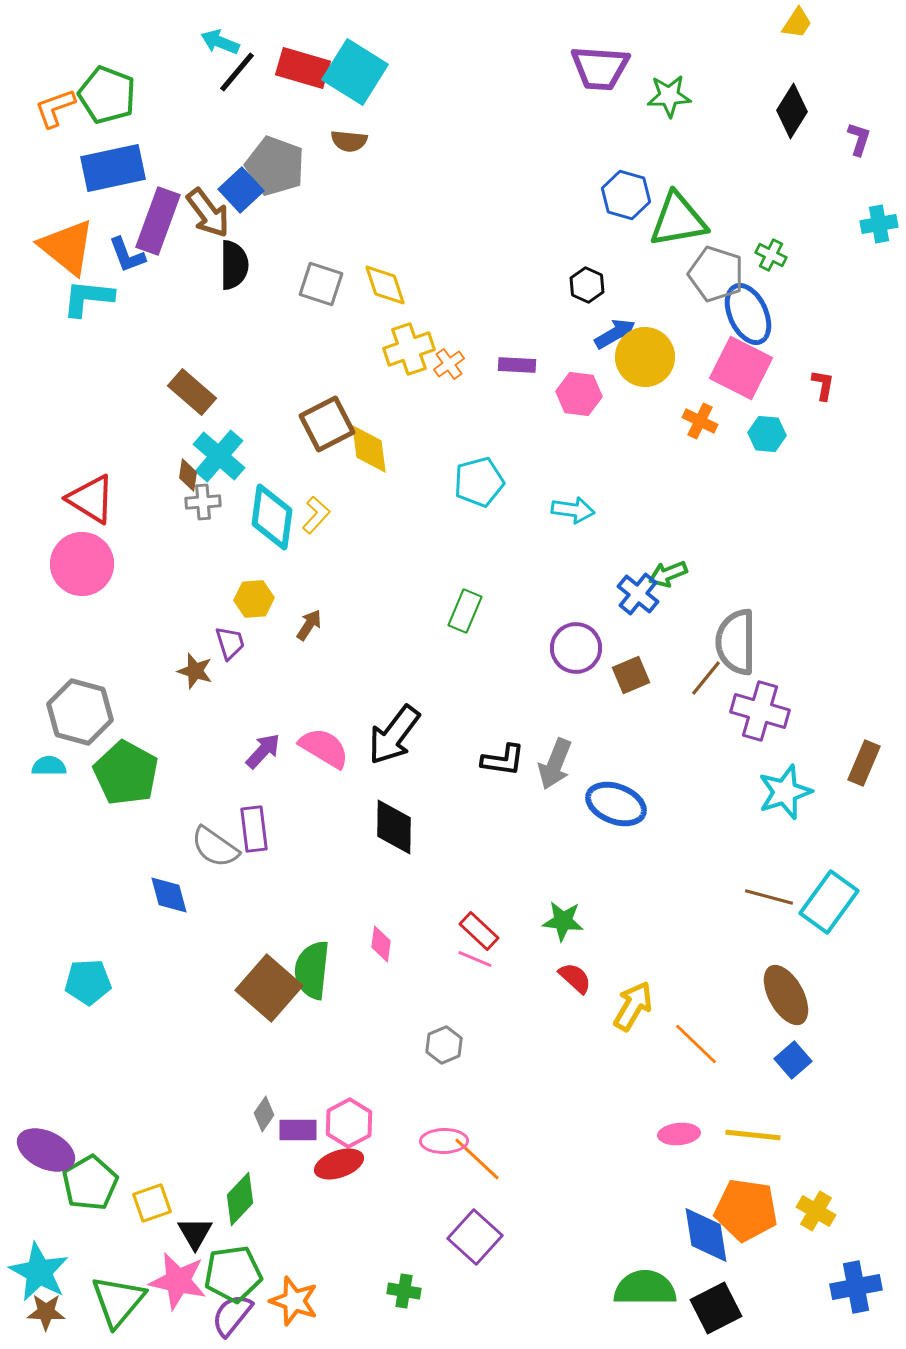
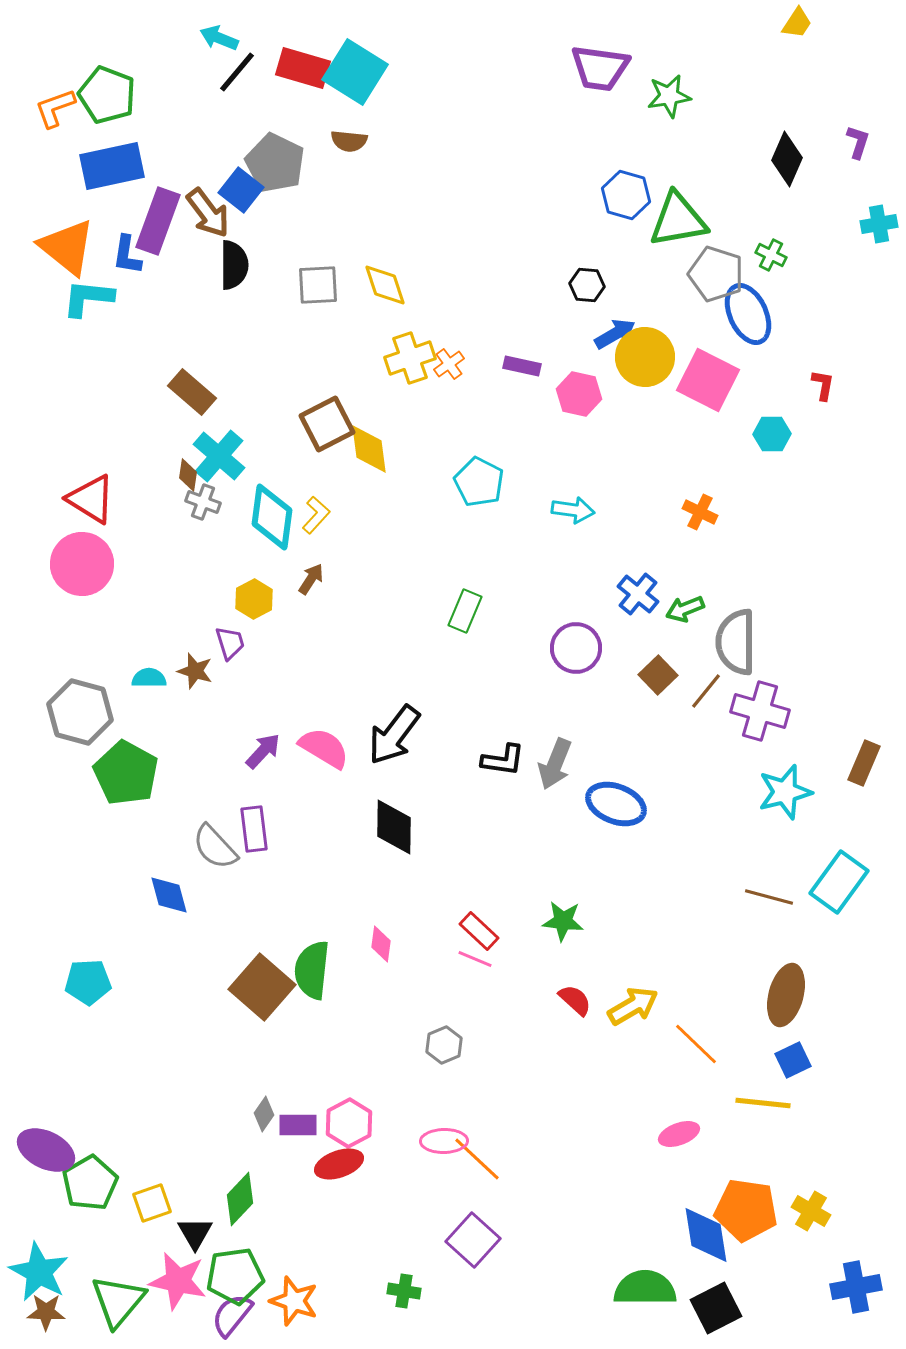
cyan arrow at (220, 42): moved 1 px left, 4 px up
purple trapezoid at (600, 68): rotated 4 degrees clockwise
green star at (669, 96): rotated 6 degrees counterclockwise
black diamond at (792, 111): moved 5 px left, 48 px down; rotated 8 degrees counterclockwise
purple L-shape at (859, 139): moved 1 px left, 3 px down
gray pentagon at (275, 166): moved 3 px up; rotated 6 degrees clockwise
blue rectangle at (113, 168): moved 1 px left, 2 px up
blue square at (241, 190): rotated 9 degrees counterclockwise
blue L-shape at (127, 255): rotated 30 degrees clockwise
gray square at (321, 284): moved 3 px left, 1 px down; rotated 21 degrees counterclockwise
black hexagon at (587, 285): rotated 20 degrees counterclockwise
yellow cross at (409, 349): moved 1 px right, 9 px down
purple rectangle at (517, 365): moved 5 px right, 1 px down; rotated 9 degrees clockwise
pink square at (741, 368): moved 33 px left, 12 px down
pink hexagon at (579, 394): rotated 6 degrees clockwise
orange cross at (700, 421): moved 91 px down
cyan hexagon at (767, 434): moved 5 px right; rotated 6 degrees counterclockwise
cyan pentagon at (479, 482): rotated 30 degrees counterclockwise
gray cross at (203, 502): rotated 24 degrees clockwise
green arrow at (668, 574): moved 17 px right, 35 px down
yellow hexagon at (254, 599): rotated 24 degrees counterclockwise
brown arrow at (309, 625): moved 2 px right, 46 px up
brown square at (631, 675): moved 27 px right; rotated 21 degrees counterclockwise
brown line at (706, 678): moved 13 px down
cyan semicircle at (49, 766): moved 100 px right, 88 px up
cyan star at (785, 792): rotated 4 degrees clockwise
gray semicircle at (215, 847): rotated 12 degrees clockwise
cyan rectangle at (829, 902): moved 10 px right, 20 px up
red semicircle at (575, 978): moved 22 px down
brown square at (269, 988): moved 7 px left, 1 px up
brown ellipse at (786, 995): rotated 44 degrees clockwise
yellow arrow at (633, 1006): rotated 30 degrees clockwise
blue square at (793, 1060): rotated 15 degrees clockwise
purple rectangle at (298, 1130): moved 5 px up
pink ellipse at (679, 1134): rotated 15 degrees counterclockwise
yellow line at (753, 1135): moved 10 px right, 32 px up
yellow cross at (816, 1211): moved 5 px left
purple square at (475, 1237): moved 2 px left, 3 px down
green pentagon at (233, 1274): moved 2 px right, 2 px down
